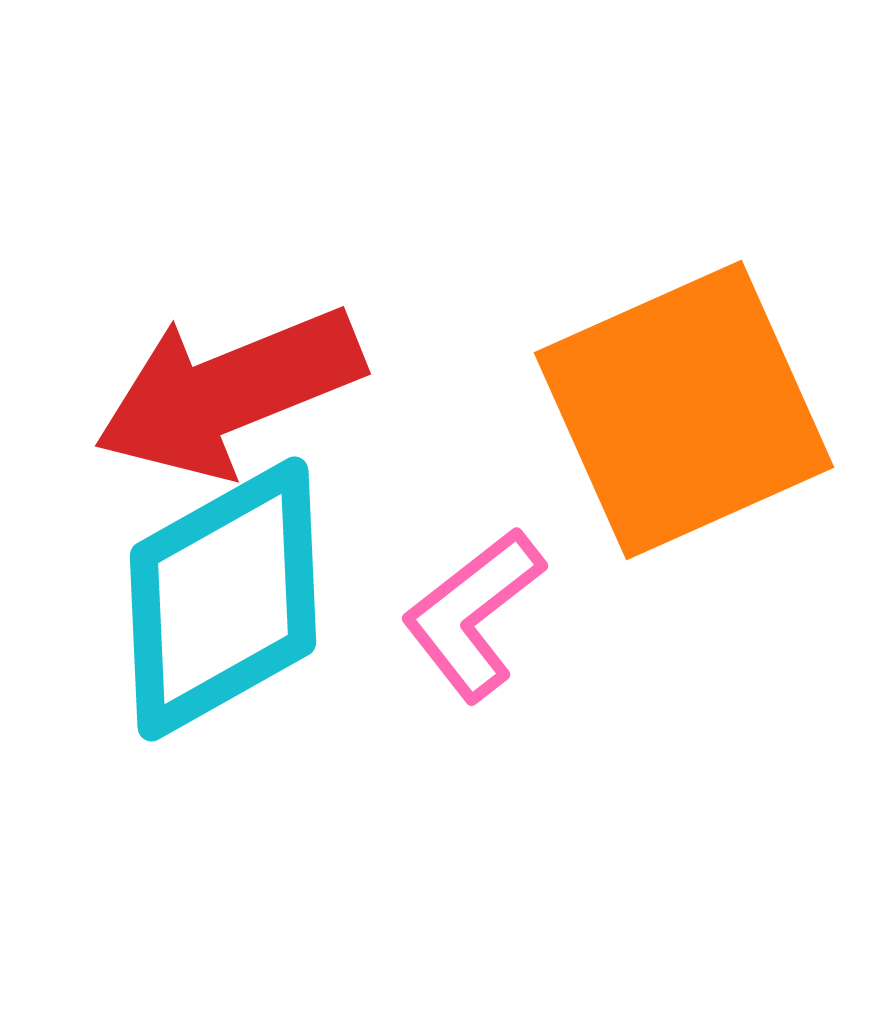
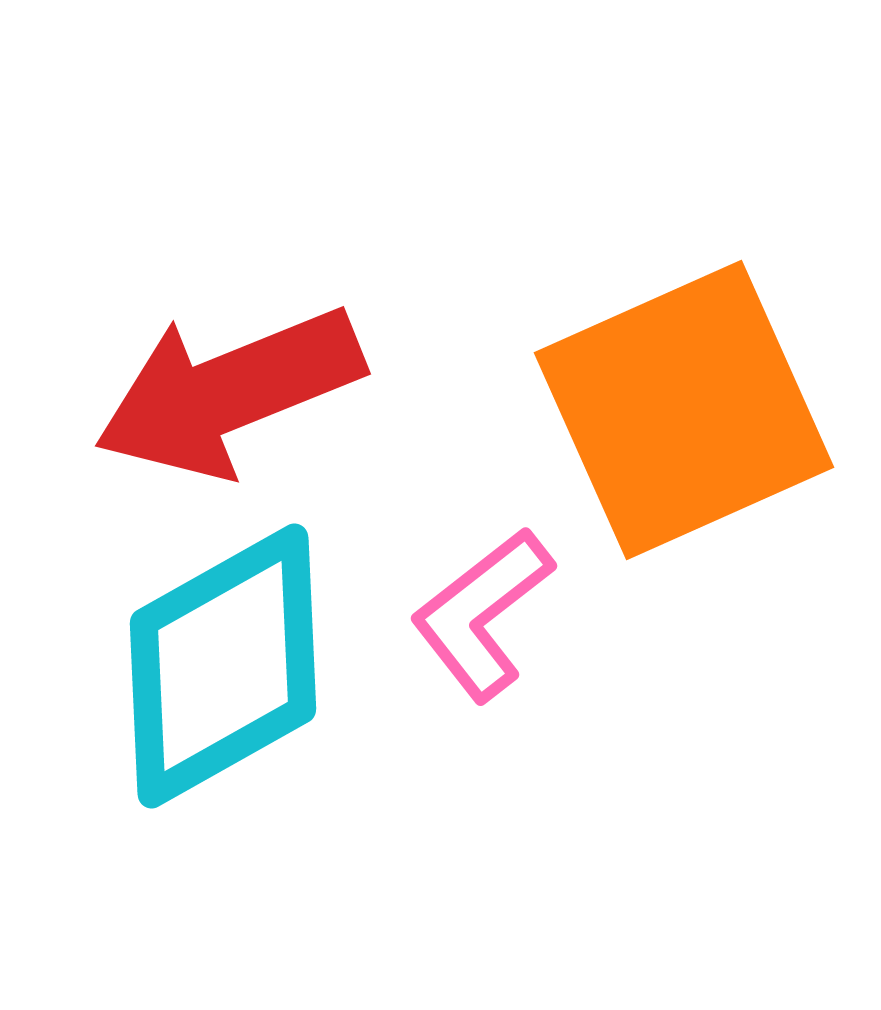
cyan diamond: moved 67 px down
pink L-shape: moved 9 px right
